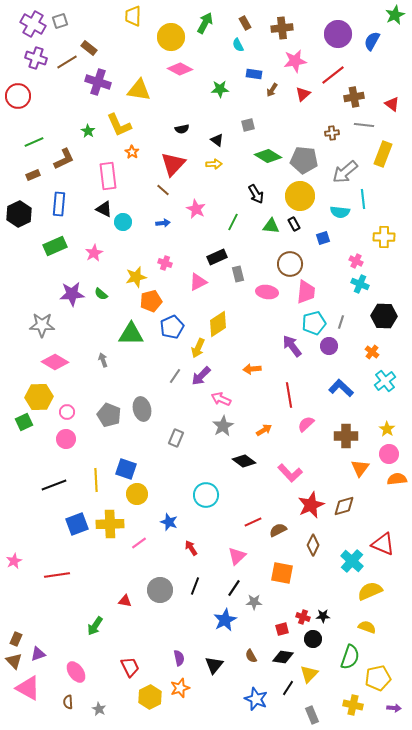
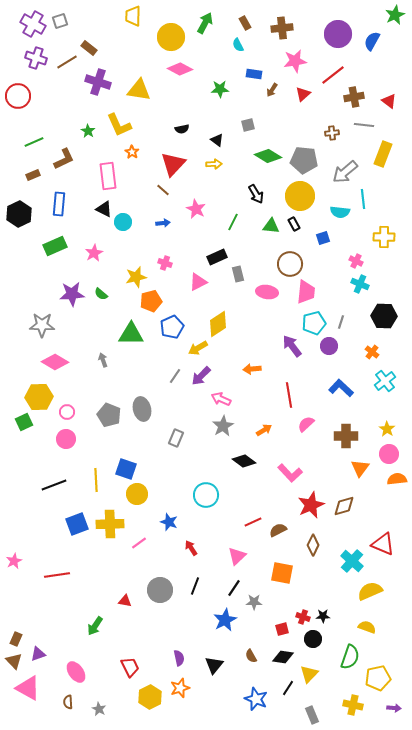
red triangle at (392, 104): moved 3 px left, 3 px up
yellow arrow at (198, 348): rotated 36 degrees clockwise
